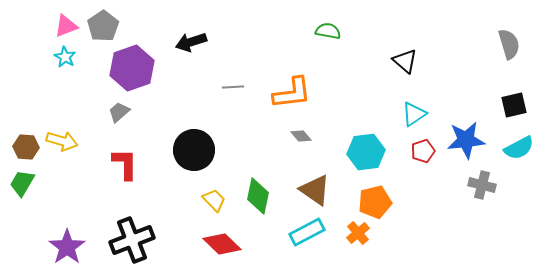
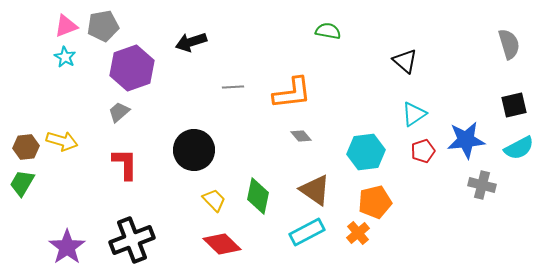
gray pentagon: rotated 24 degrees clockwise
brown hexagon: rotated 10 degrees counterclockwise
